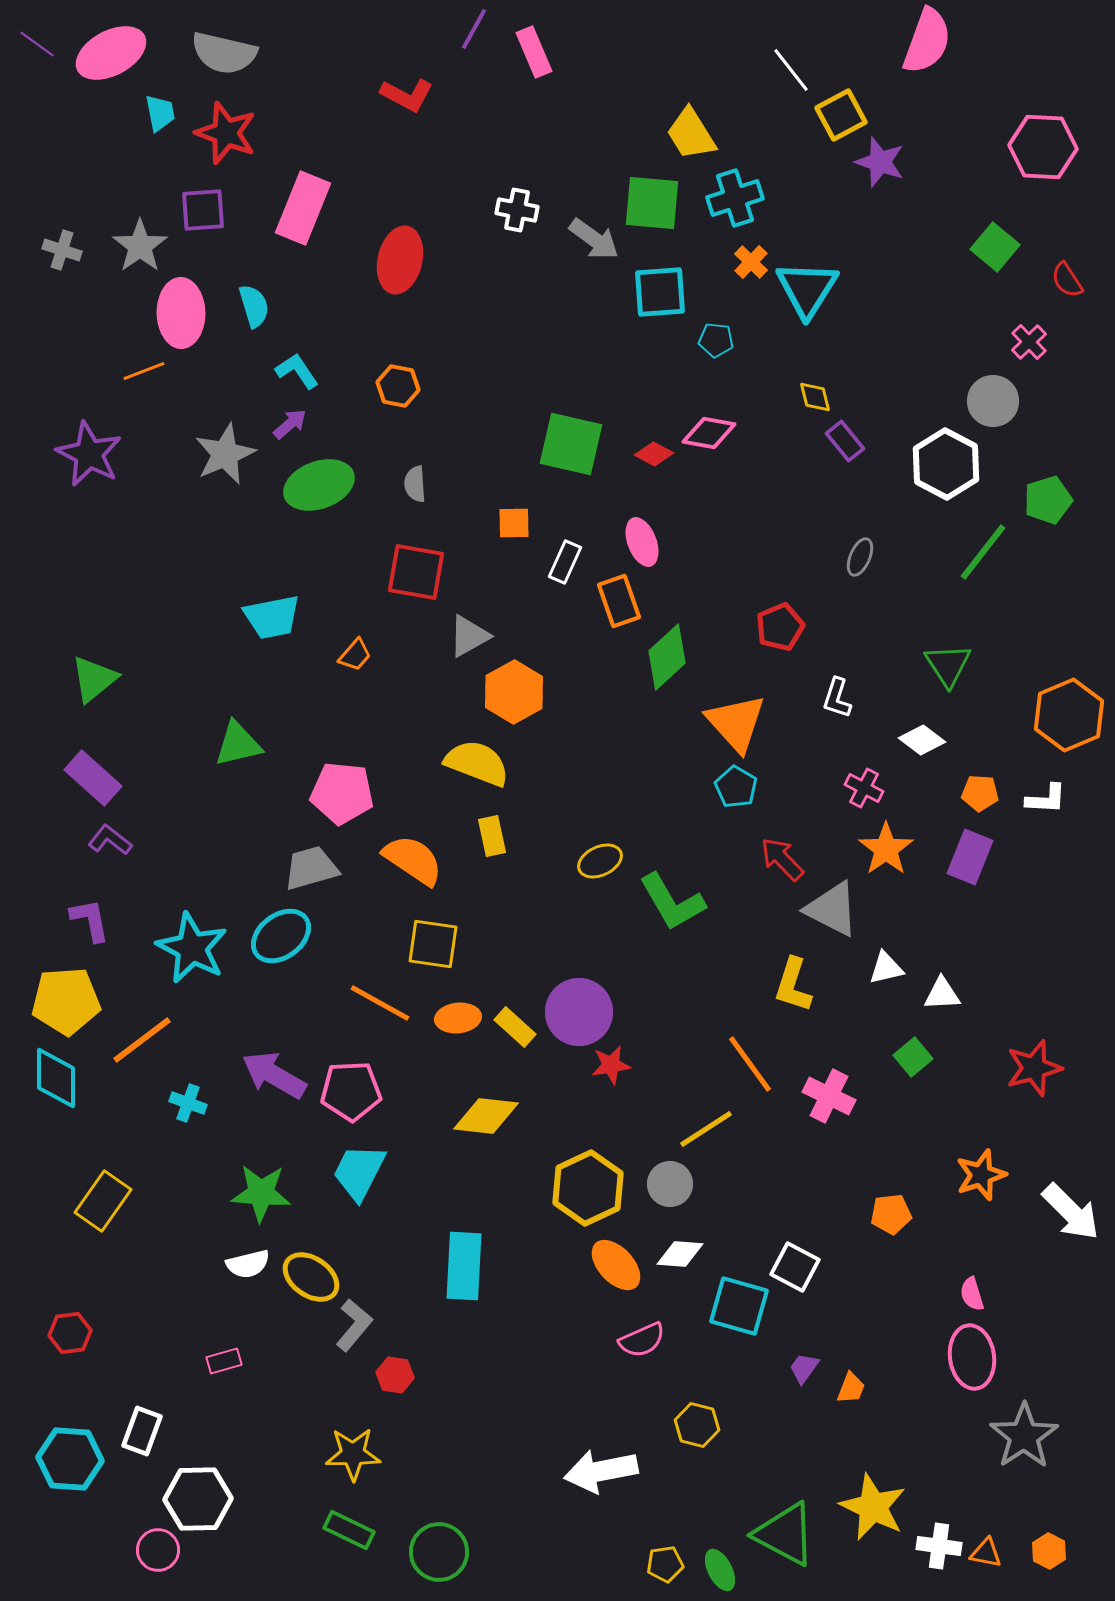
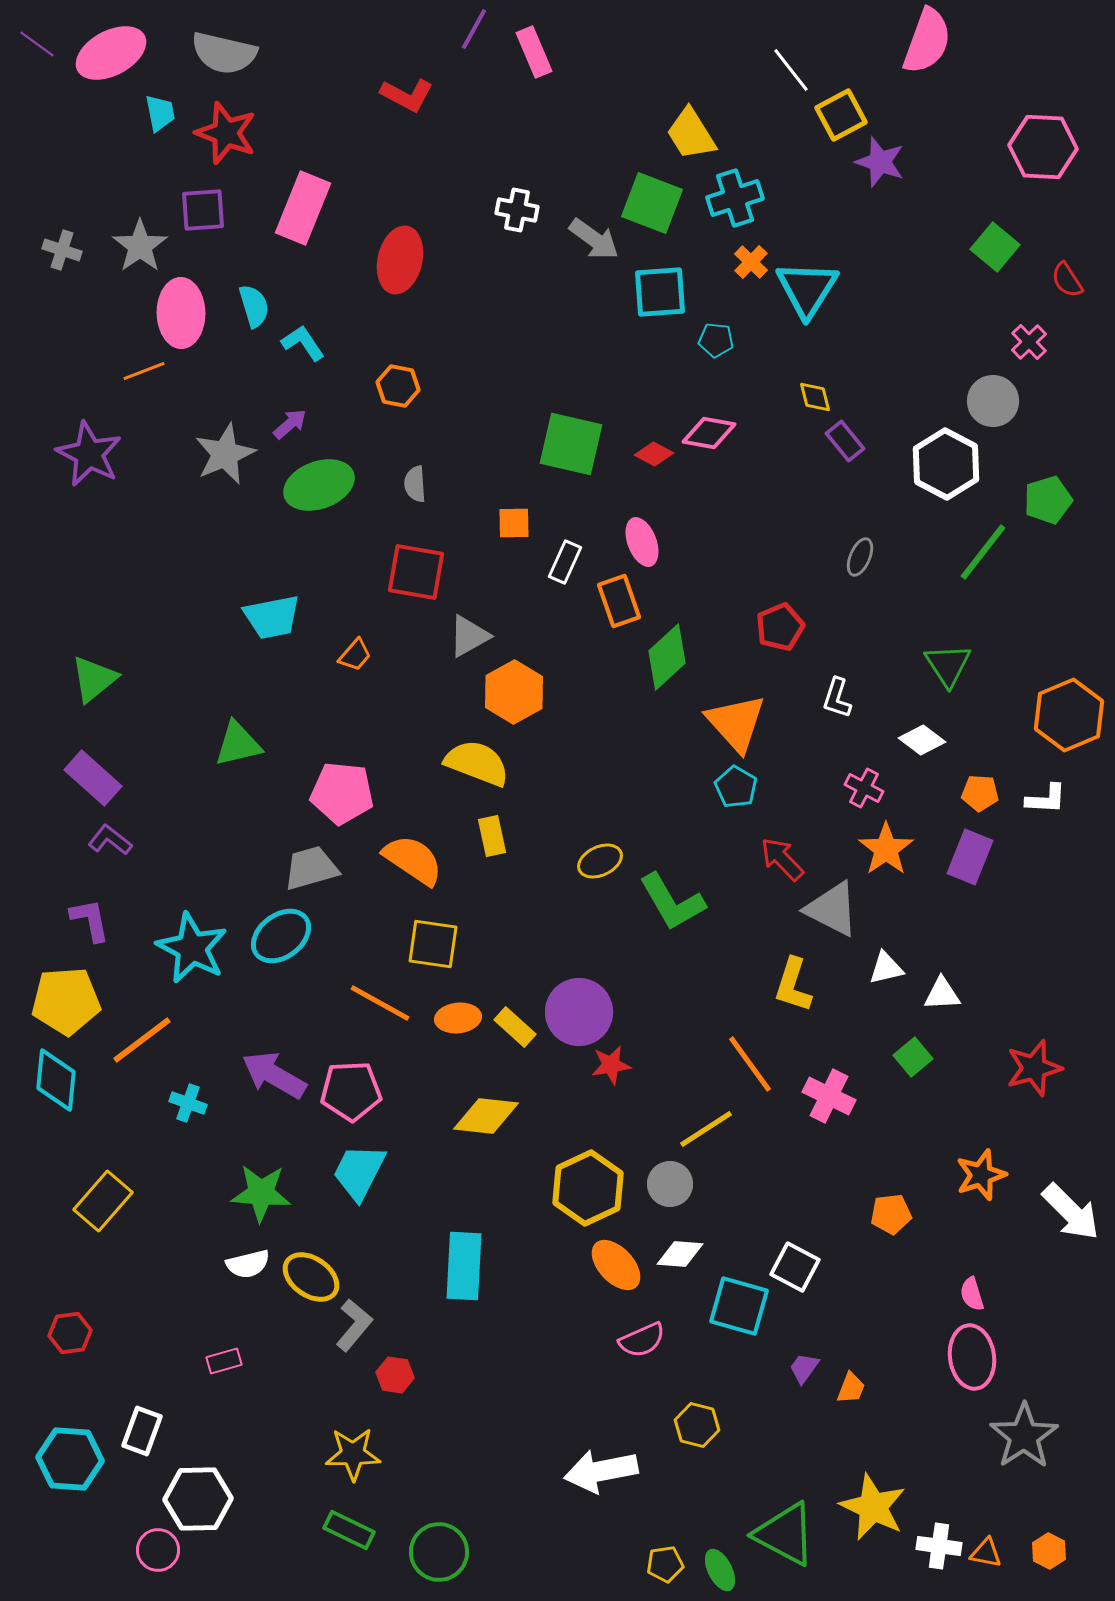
green square at (652, 203): rotated 16 degrees clockwise
cyan L-shape at (297, 371): moved 6 px right, 28 px up
cyan diamond at (56, 1078): moved 2 px down; rotated 6 degrees clockwise
yellow rectangle at (103, 1201): rotated 6 degrees clockwise
